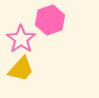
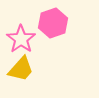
pink hexagon: moved 3 px right, 3 px down
